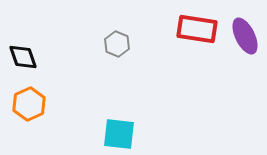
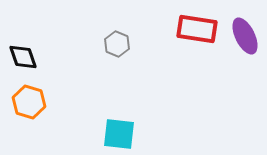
orange hexagon: moved 2 px up; rotated 20 degrees counterclockwise
